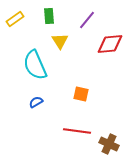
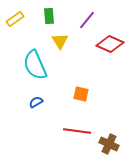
red diamond: rotated 28 degrees clockwise
